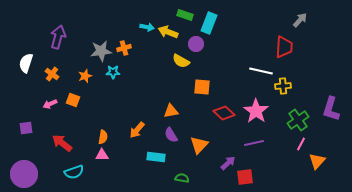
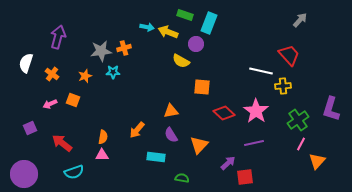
red trapezoid at (284, 47): moved 5 px right, 8 px down; rotated 45 degrees counterclockwise
purple square at (26, 128): moved 4 px right; rotated 16 degrees counterclockwise
